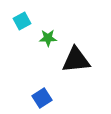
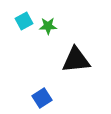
cyan square: moved 2 px right
green star: moved 12 px up
